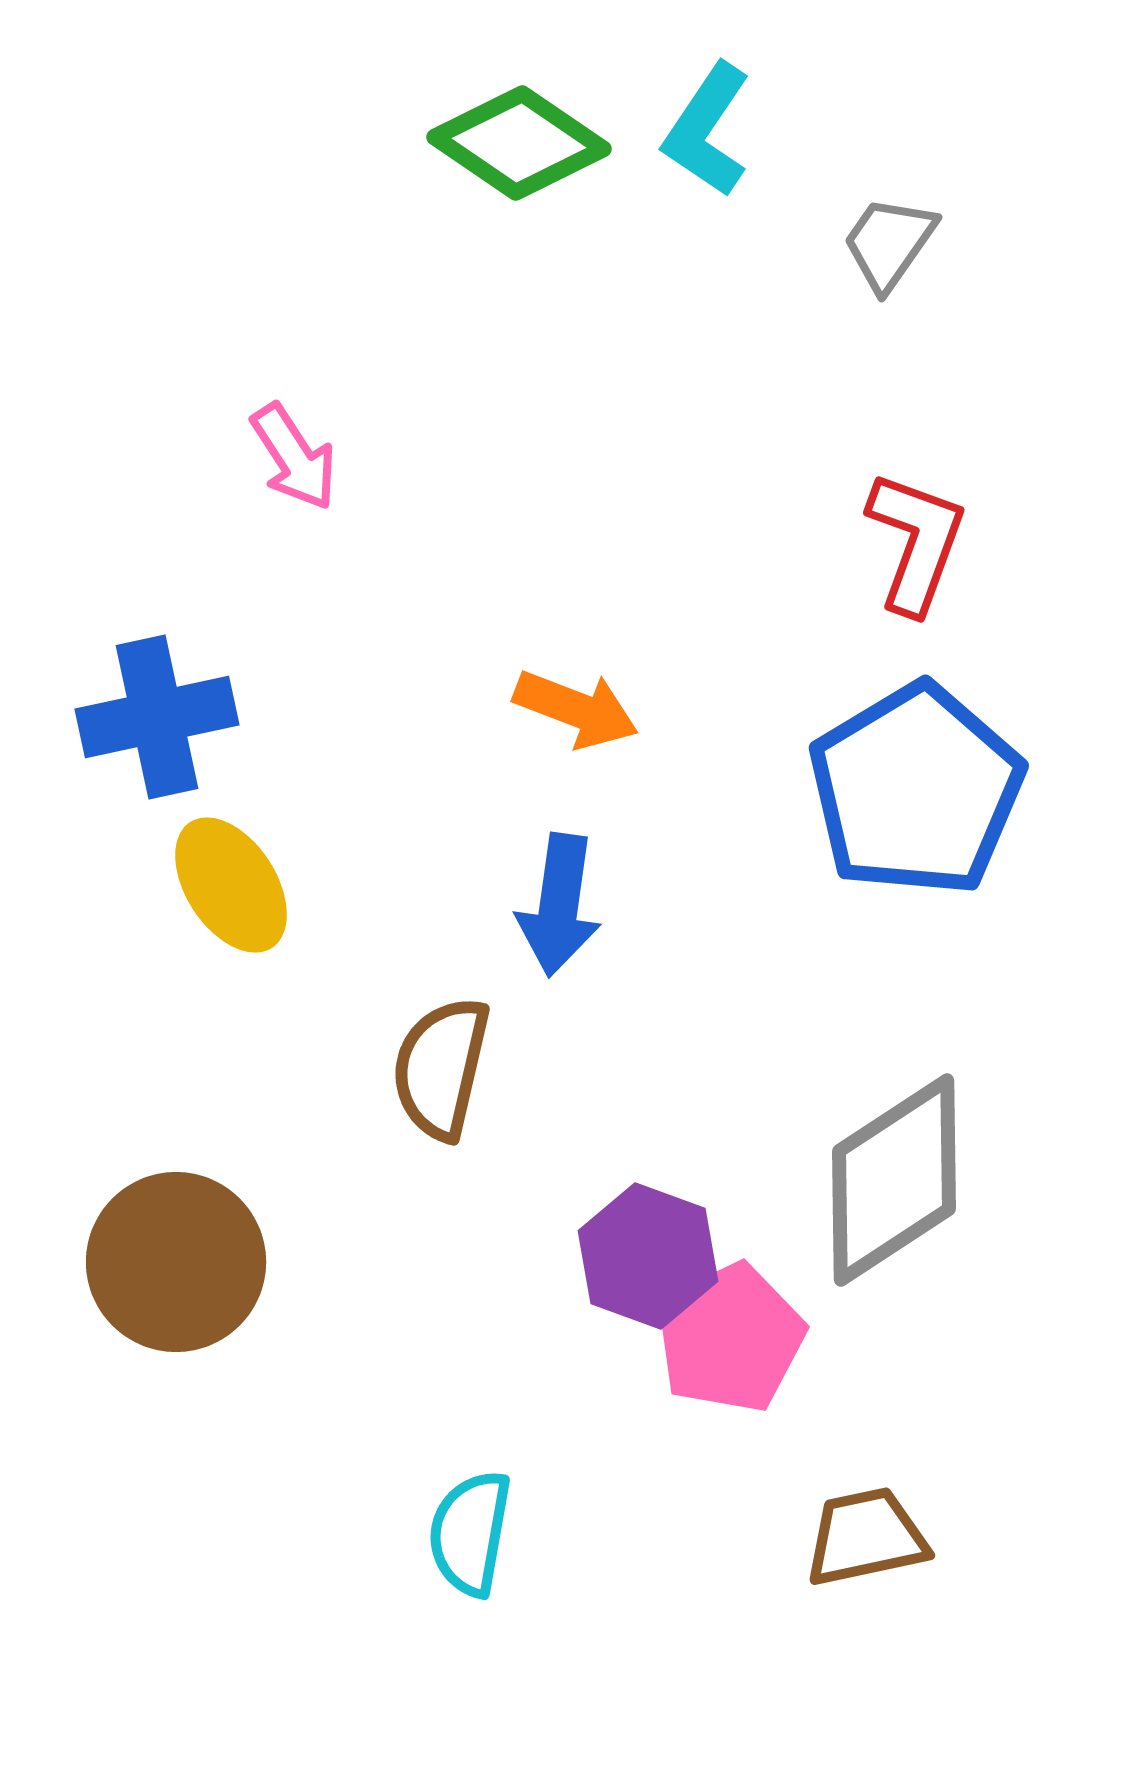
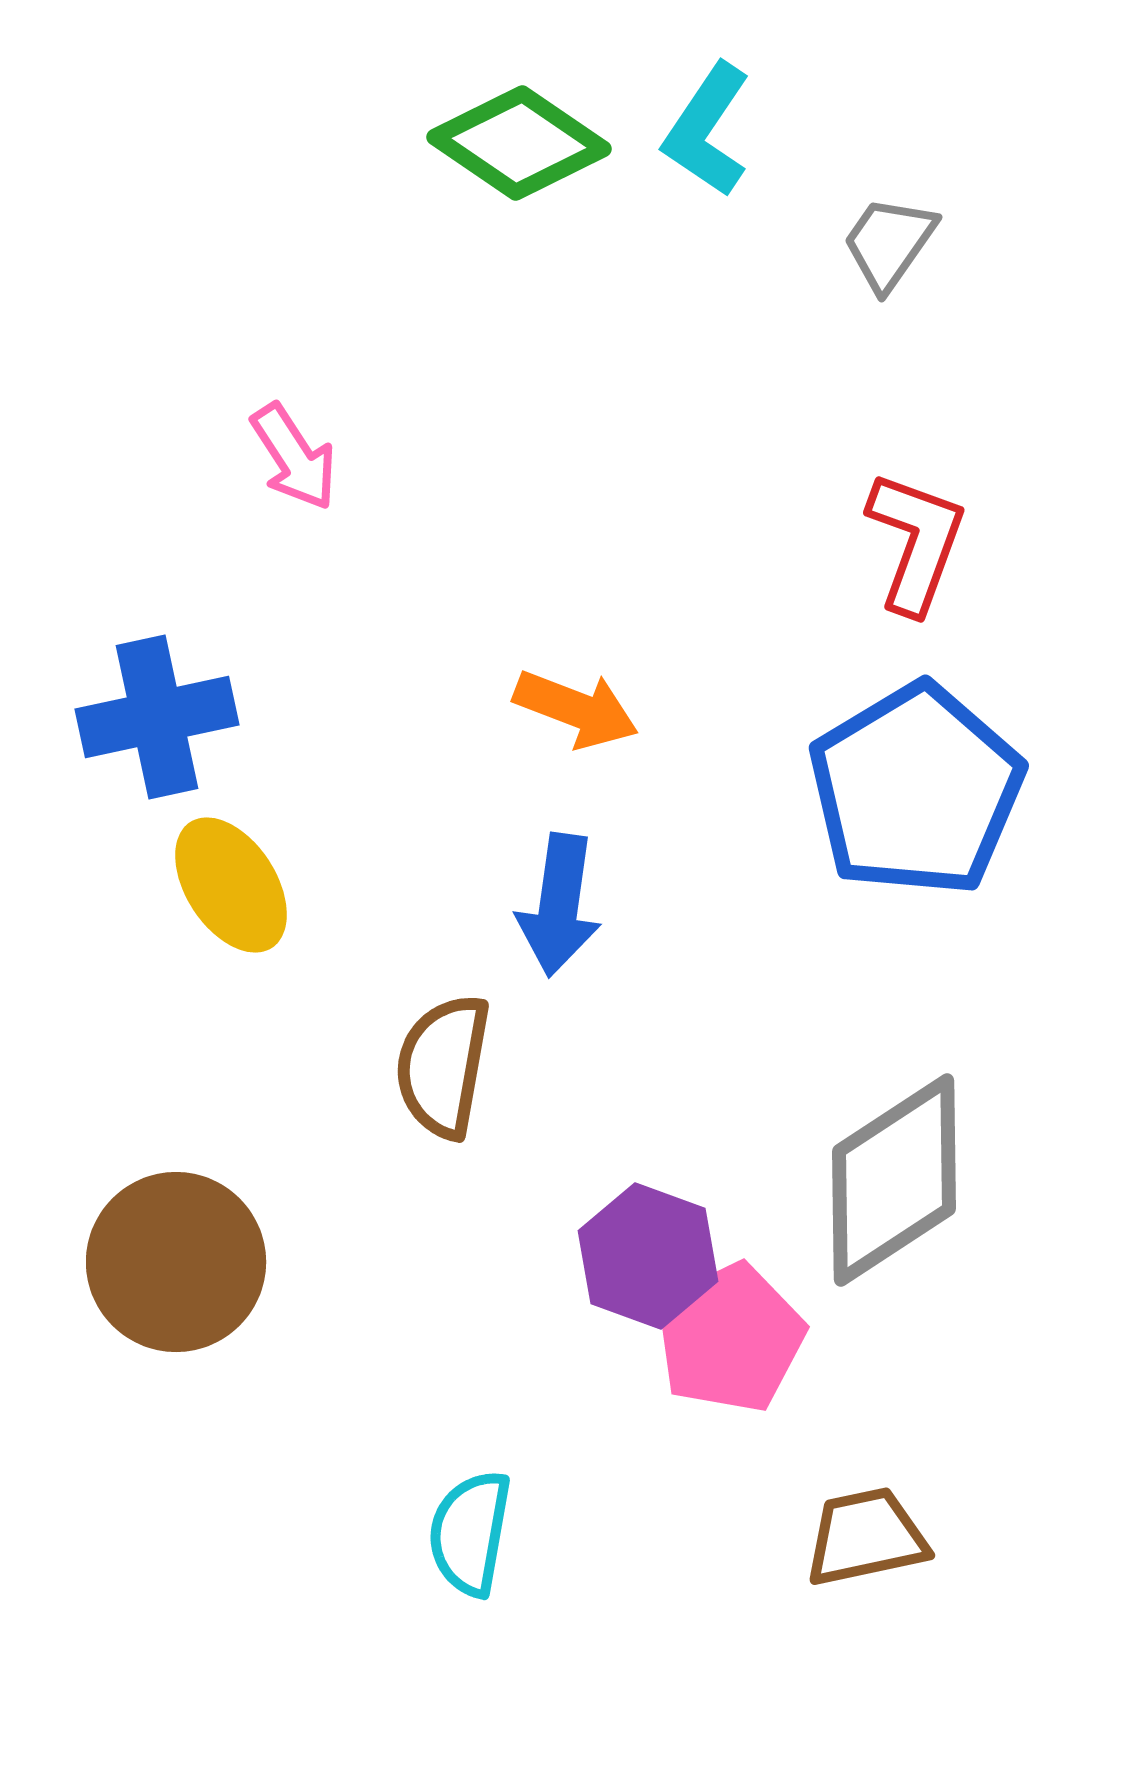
brown semicircle: moved 2 px right, 2 px up; rotated 3 degrees counterclockwise
